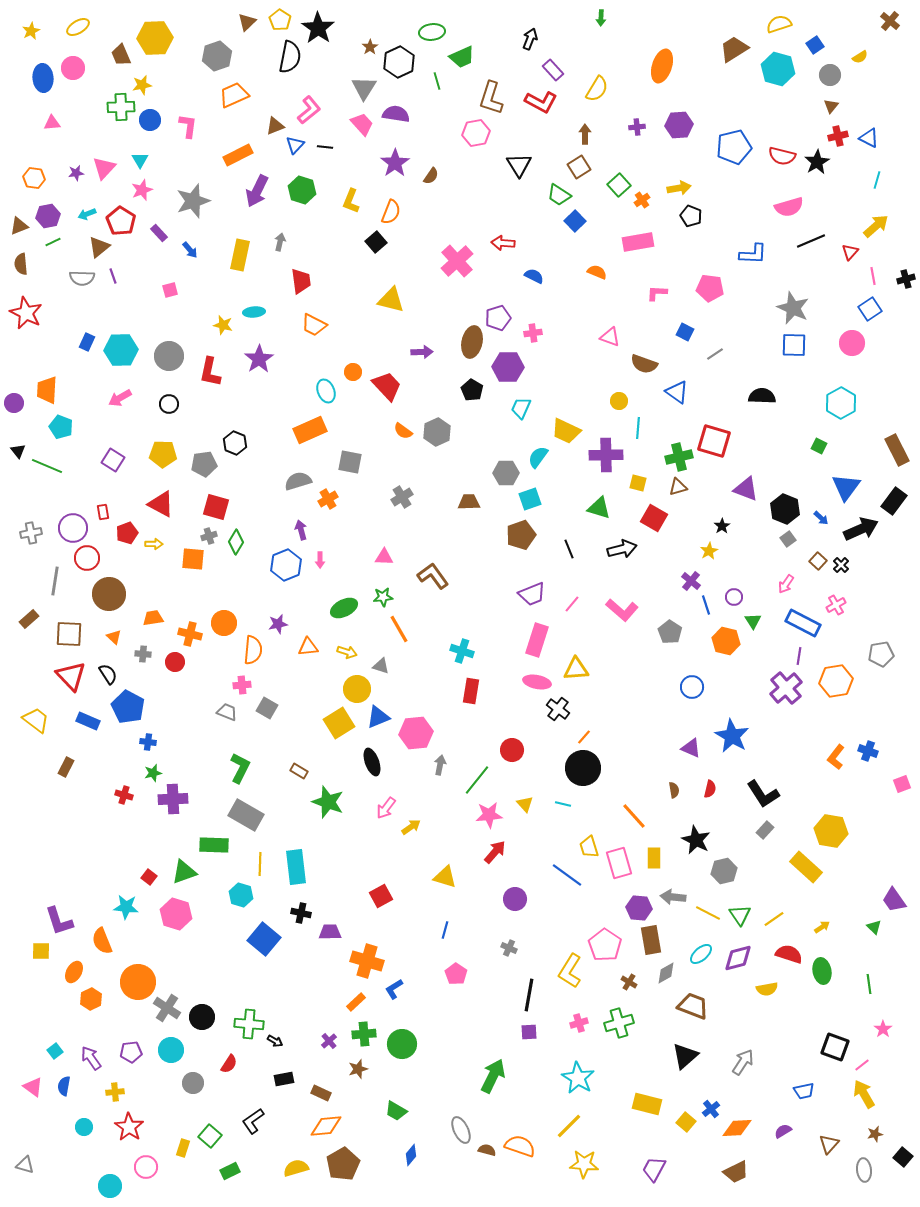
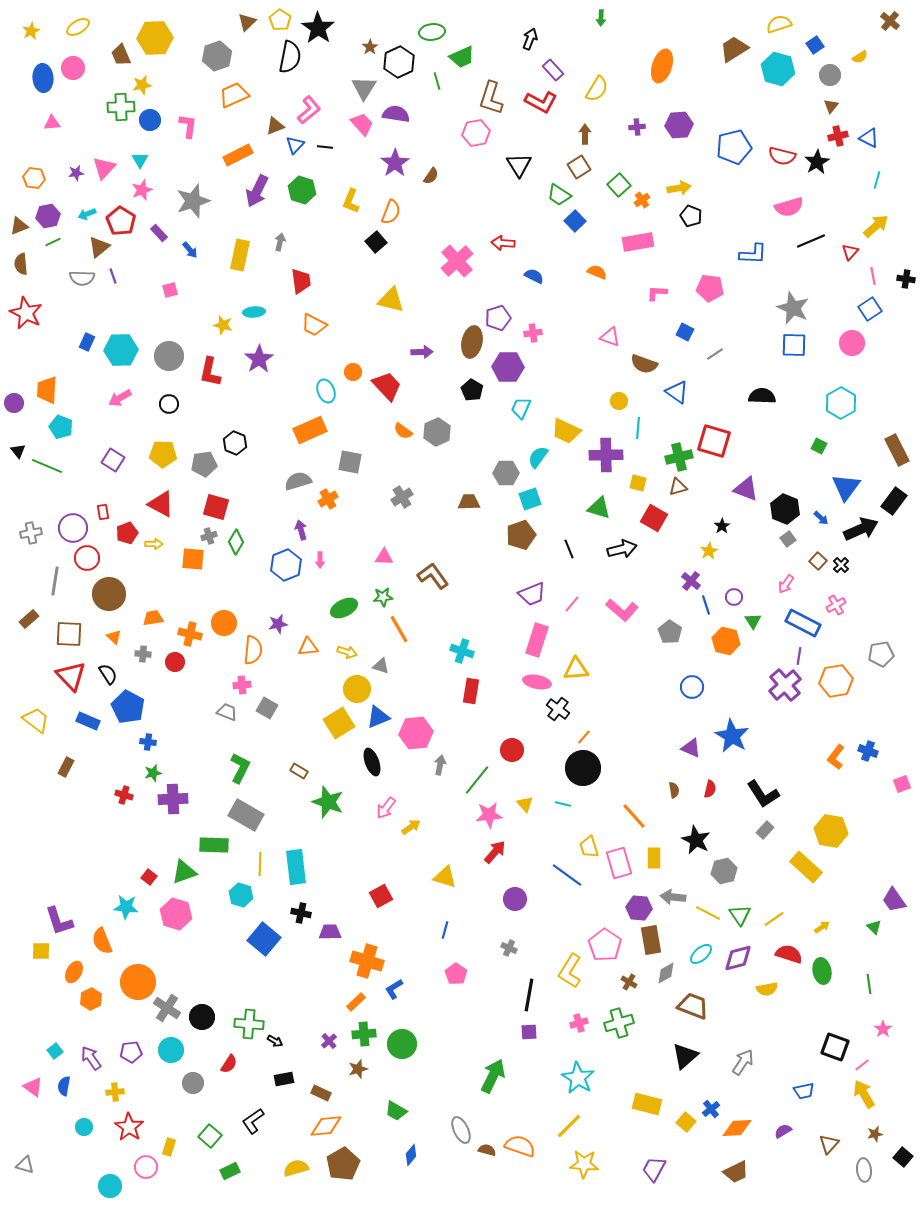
black cross at (906, 279): rotated 24 degrees clockwise
purple cross at (786, 688): moved 1 px left, 3 px up
yellow rectangle at (183, 1148): moved 14 px left, 1 px up
